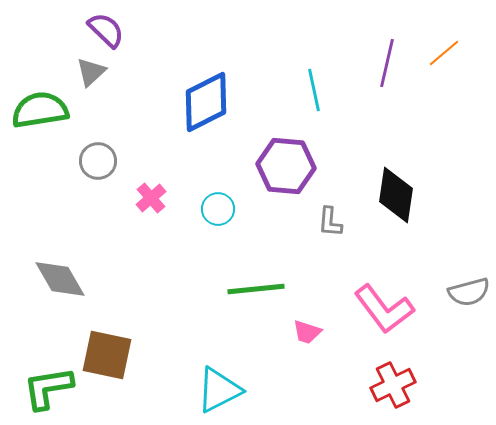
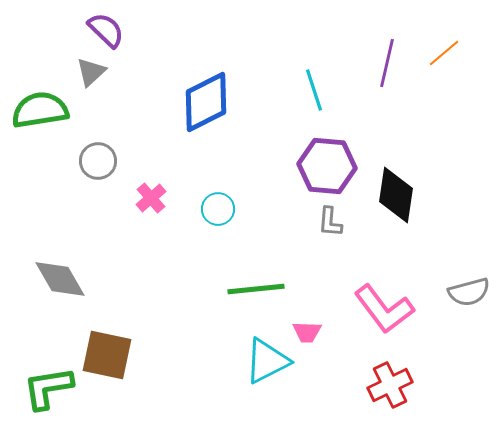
cyan line: rotated 6 degrees counterclockwise
purple hexagon: moved 41 px right
pink trapezoid: rotated 16 degrees counterclockwise
red cross: moved 3 px left
cyan triangle: moved 48 px right, 29 px up
